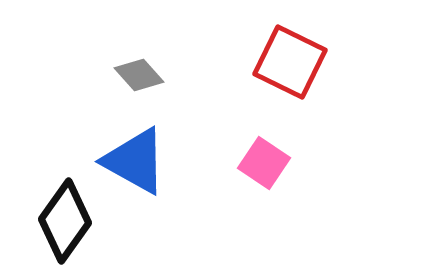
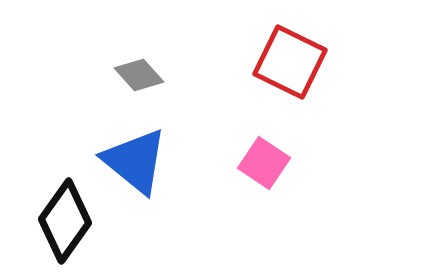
blue triangle: rotated 10 degrees clockwise
